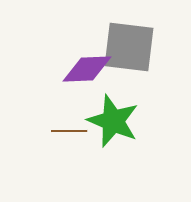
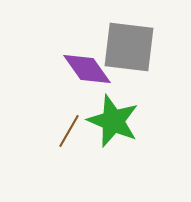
purple diamond: rotated 57 degrees clockwise
brown line: rotated 60 degrees counterclockwise
